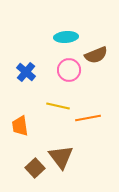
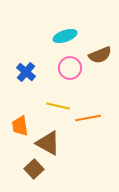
cyan ellipse: moved 1 px left, 1 px up; rotated 15 degrees counterclockwise
brown semicircle: moved 4 px right
pink circle: moved 1 px right, 2 px up
brown triangle: moved 13 px left, 14 px up; rotated 24 degrees counterclockwise
brown square: moved 1 px left, 1 px down
